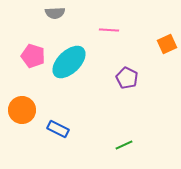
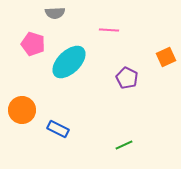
orange square: moved 1 px left, 13 px down
pink pentagon: moved 12 px up
